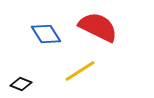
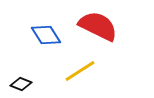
red semicircle: moved 1 px up
blue diamond: moved 1 px down
